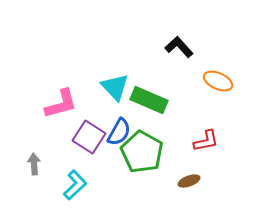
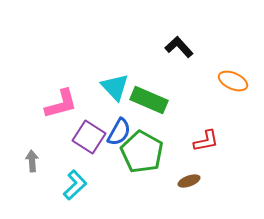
orange ellipse: moved 15 px right
gray arrow: moved 2 px left, 3 px up
